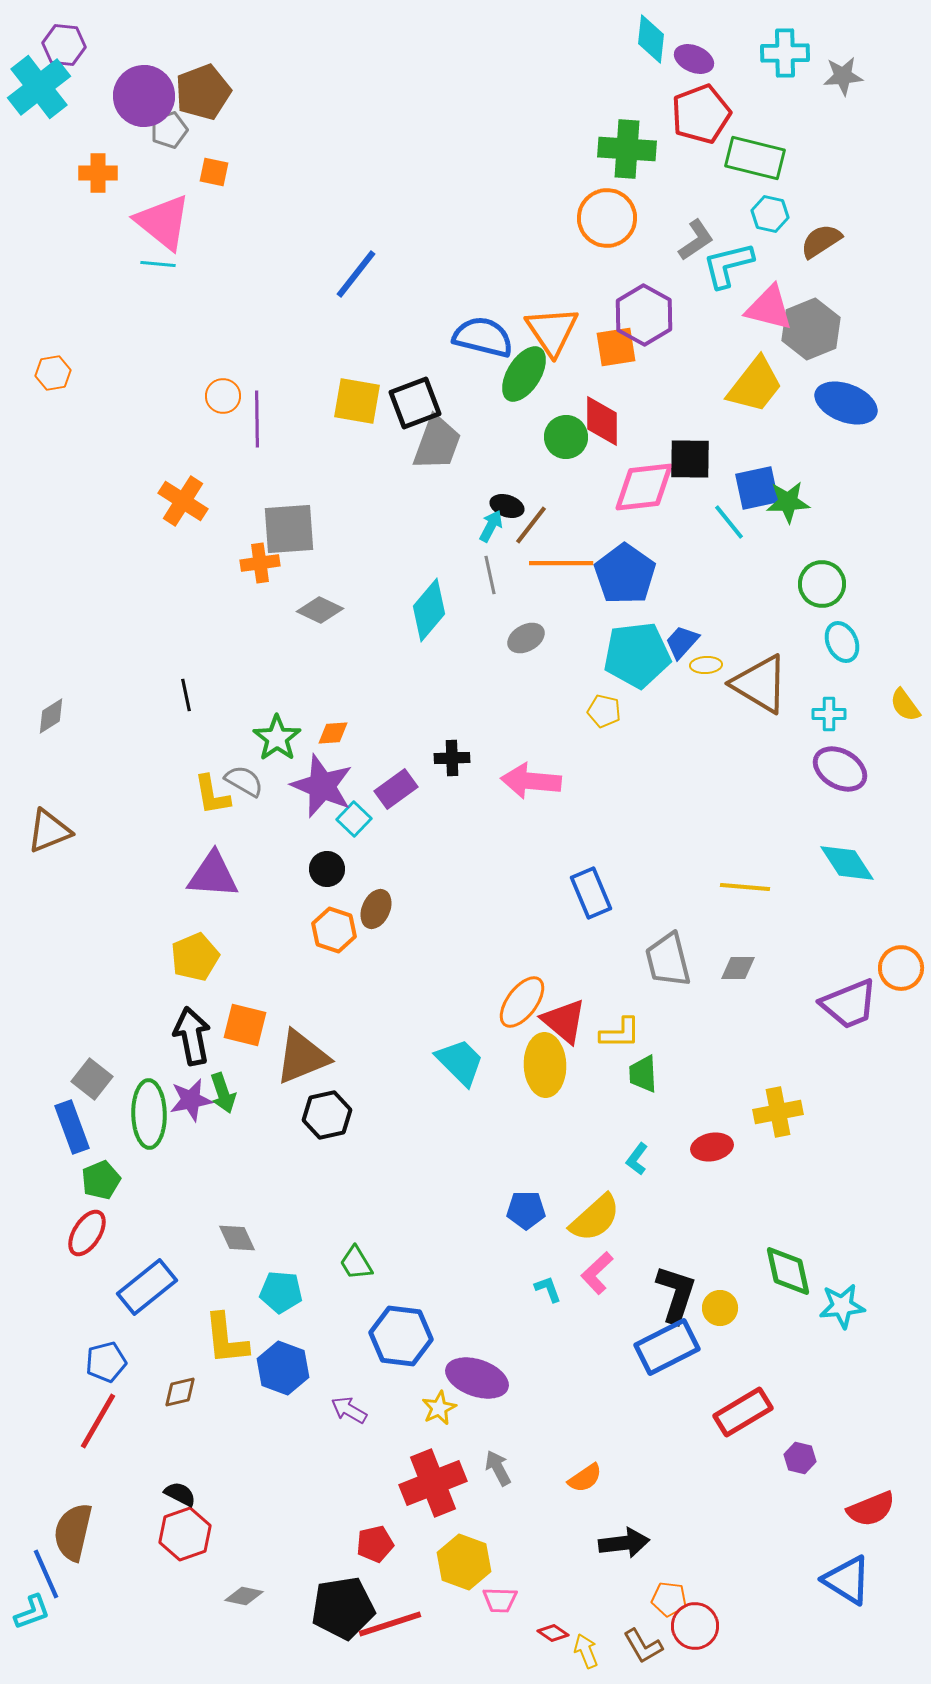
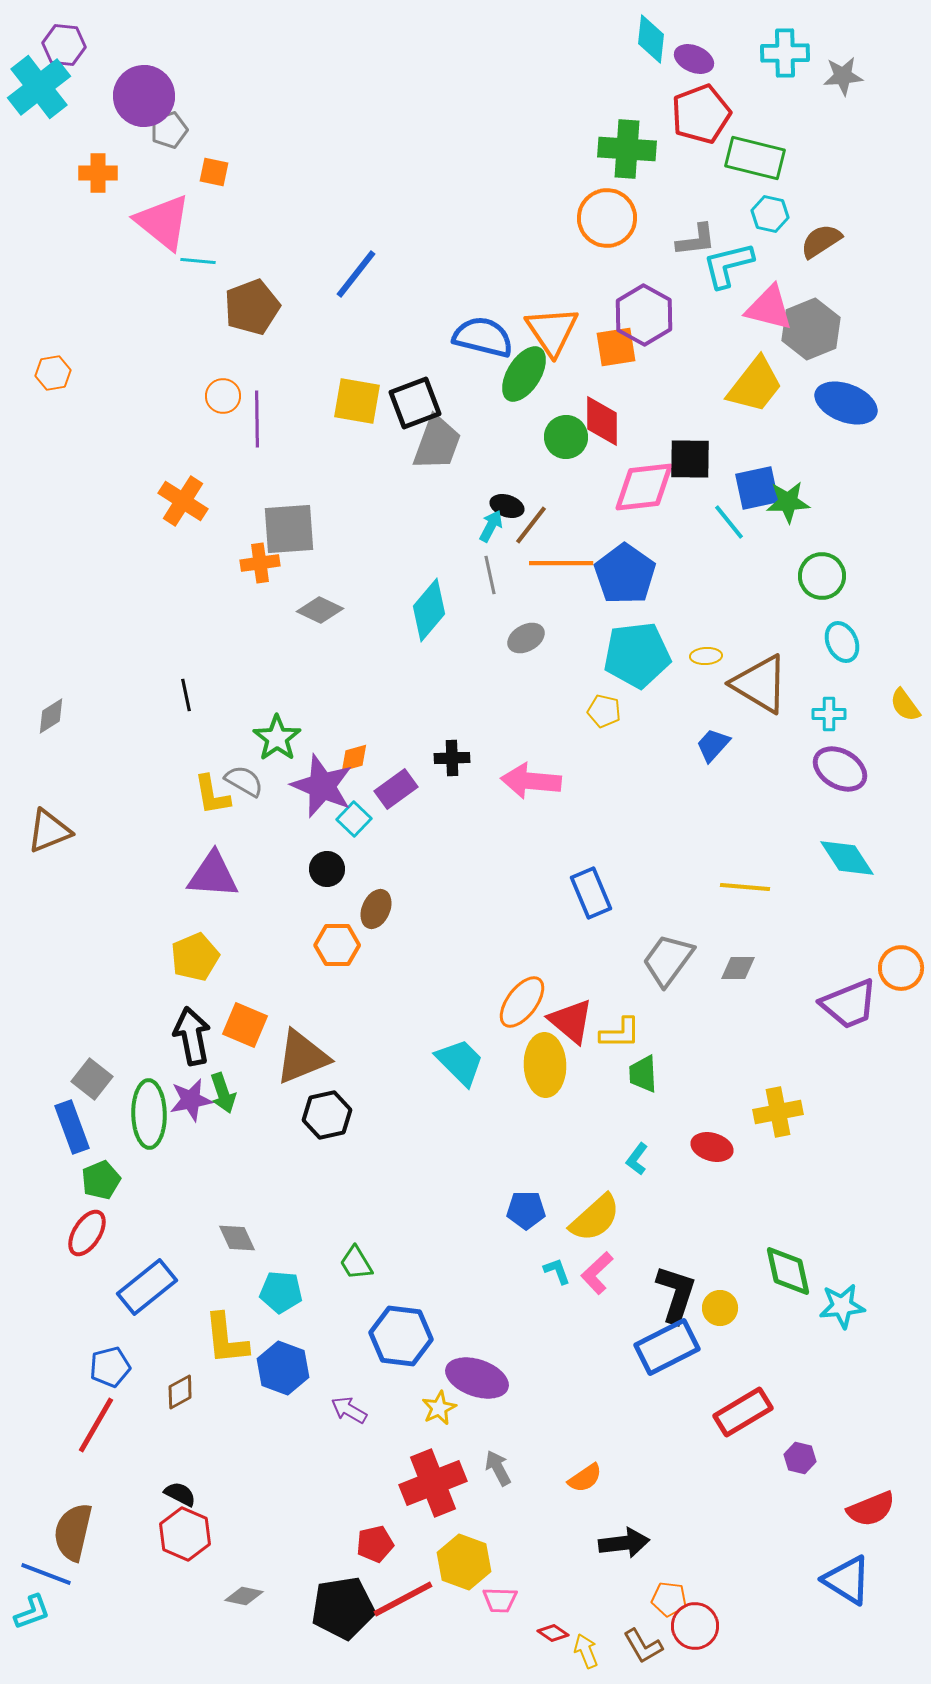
brown pentagon at (203, 92): moved 49 px right, 215 px down
gray L-shape at (696, 240): rotated 27 degrees clockwise
cyan line at (158, 264): moved 40 px right, 3 px up
green circle at (822, 584): moved 8 px up
blue trapezoid at (682, 642): moved 31 px right, 103 px down
yellow ellipse at (706, 665): moved 9 px up
orange diamond at (333, 733): moved 21 px right, 25 px down; rotated 12 degrees counterclockwise
cyan diamond at (847, 863): moved 5 px up
orange hexagon at (334, 930): moved 3 px right, 15 px down; rotated 18 degrees counterclockwise
gray trapezoid at (668, 960): rotated 50 degrees clockwise
red triangle at (564, 1021): moved 7 px right
orange square at (245, 1025): rotated 9 degrees clockwise
red ellipse at (712, 1147): rotated 27 degrees clockwise
cyan L-shape at (548, 1289): moved 9 px right, 18 px up
blue pentagon at (106, 1362): moved 4 px right, 5 px down
brown diamond at (180, 1392): rotated 15 degrees counterclockwise
red line at (98, 1421): moved 2 px left, 4 px down
red hexagon at (185, 1534): rotated 18 degrees counterclockwise
blue line at (46, 1574): rotated 45 degrees counterclockwise
red line at (390, 1624): moved 13 px right, 25 px up; rotated 10 degrees counterclockwise
